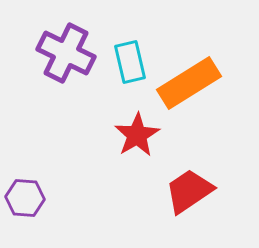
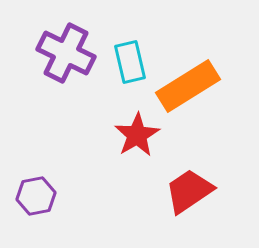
orange rectangle: moved 1 px left, 3 px down
purple hexagon: moved 11 px right, 2 px up; rotated 15 degrees counterclockwise
